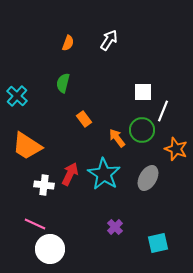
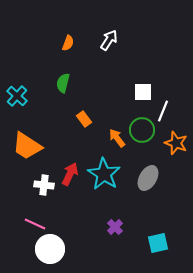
orange star: moved 6 px up
